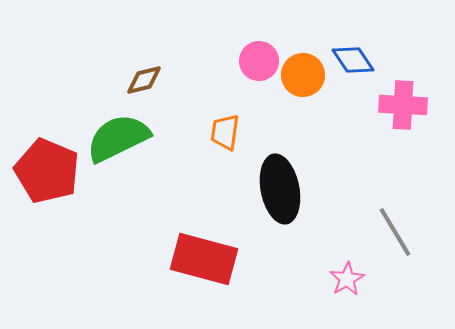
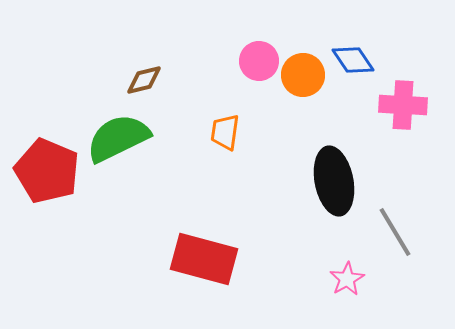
black ellipse: moved 54 px right, 8 px up
